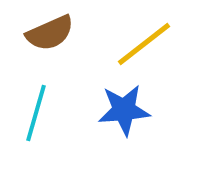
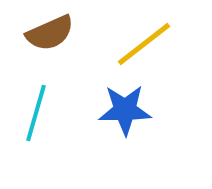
blue star: moved 1 px right; rotated 4 degrees clockwise
